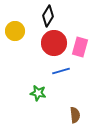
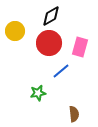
black diamond: moved 3 px right; rotated 30 degrees clockwise
red circle: moved 5 px left
blue line: rotated 24 degrees counterclockwise
green star: rotated 21 degrees counterclockwise
brown semicircle: moved 1 px left, 1 px up
